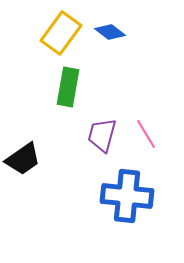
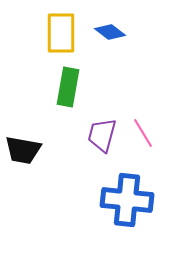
yellow rectangle: rotated 36 degrees counterclockwise
pink line: moved 3 px left, 1 px up
black trapezoid: moved 9 px up; rotated 45 degrees clockwise
blue cross: moved 4 px down
